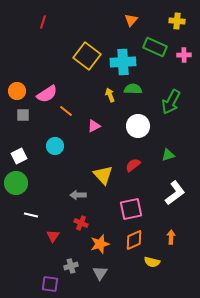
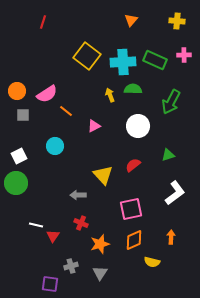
green rectangle: moved 13 px down
white line: moved 5 px right, 10 px down
